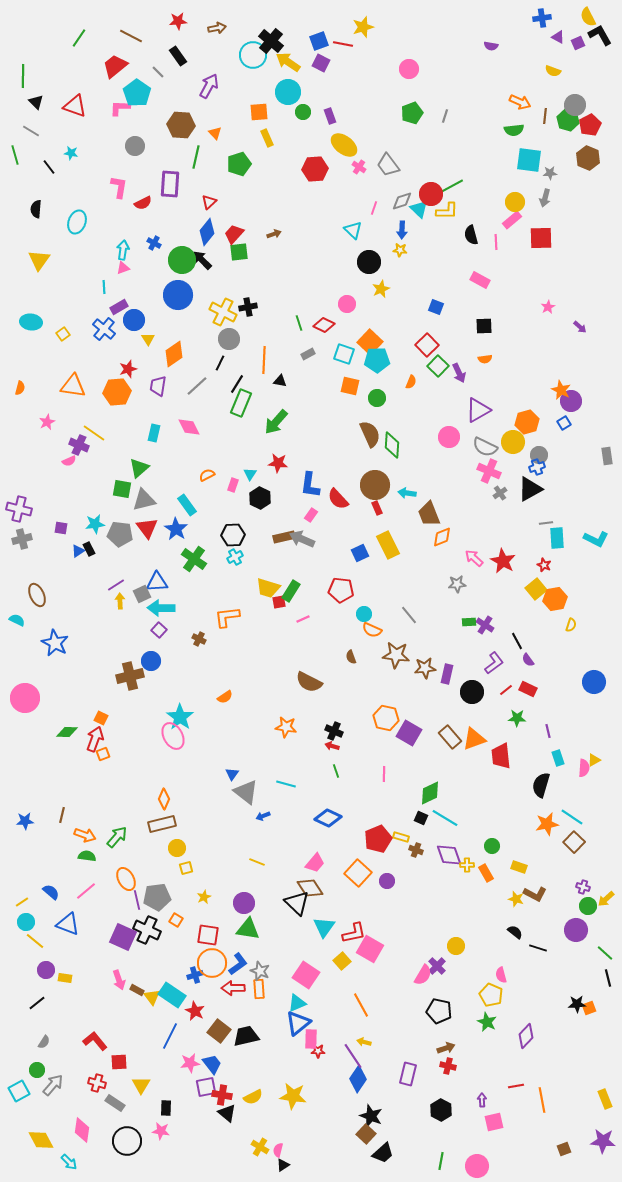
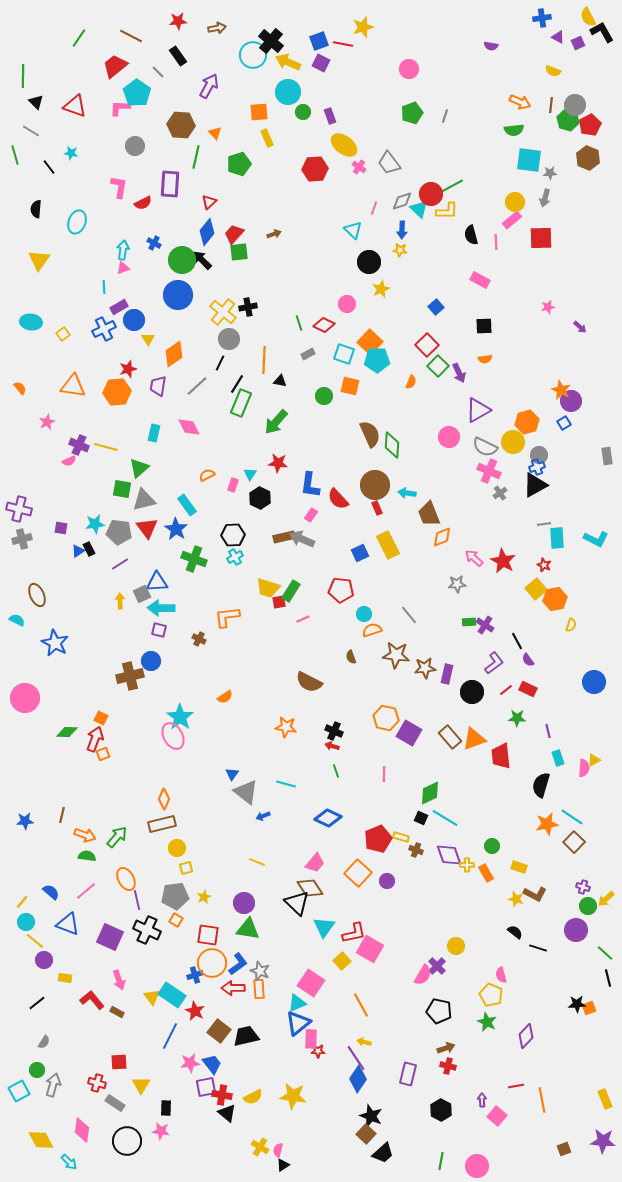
black L-shape at (600, 35): moved 2 px right, 3 px up
yellow arrow at (288, 62): rotated 10 degrees counterclockwise
brown line at (545, 116): moved 6 px right, 11 px up
gray trapezoid at (388, 165): moved 1 px right, 2 px up
blue square at (436, 307): rotated 28 degrees clockwise
pink star at (548, 307): rotated 16 degrees clockwise
yellow cross at (223, 312): rotated 12 degrees clockwise
blue cross at (104, 329): rotated 25 degrees clockwise
orange semicircle at (20, 388): rotated 56 degrees counterclockwise
green circle at (377, 398): moved 53 px left, 2 px up
yellow line at (94, 433): moved 12 px right, 14 px down; rotated 20 degrees counterclockwise
black triangle at (530, 489): moved 5 px right, 4 px up
gray line at (546, 523): moved 2 px left, 1 px down
gray pentagon at (120, 534): moved 1 px left, 2 px up
green cross at (194, 559): rotated 15 degrees counterclockwise
purple line at (116, 585): moved 4 px right, 21 px up
purple square at (159, 630): rotated 28 degrees counterclockwise
orange semicircle at (372, 630): rotated 138 degrees clockwise
gray pentagon at (157, 897): moved 18 px right, 1 px up
yellow line at (22, 902): rotated 16 degrees counterclockwise
purple square at (123, 937): moved 13 px left
purple circle at (46, 970): moved 2 px left, 10 px up
pink square at (306, 975): moved 5 px right, 8 px down
brown rectangle at (137, 990): moved 20 px left, 22 px down
red L-shape at (95, 1041): moved 3 px left, 41 px up
purple line at (353, 1056): moved 3 px right, 2 px down
gray arrow at (53, 1085): rotated 25 degrees counterclockwise
pink square at (494, 1122): moved 3 px right, 6 px up; rotated 36 degrees counterclockwise
